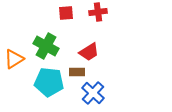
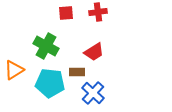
red trapezoid: moved 5 px right
orange triangle: moved 11 px down
cyan pentagon: moved 1 px right, 1 px down
